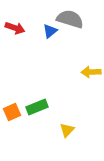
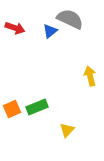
gray semicircle: rotated 8 degrees clockwise
yellow arrow: moved 1 px left, 4 px down; rotated 78 degrees clockwise
orange square: moved 3 px up
